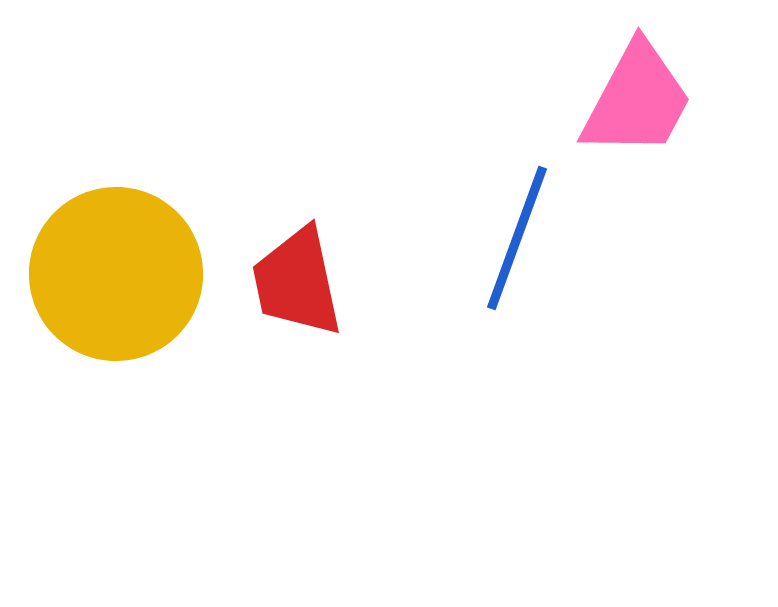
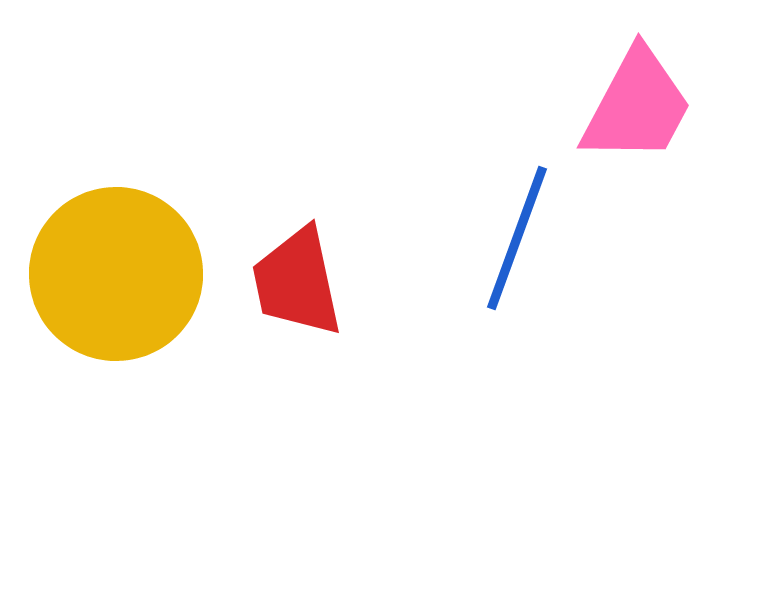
pink trapezoid: moved 6 px down
